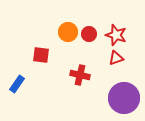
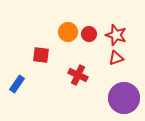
red cross: moved 2 px left; rotated 12 degrees clockwise
